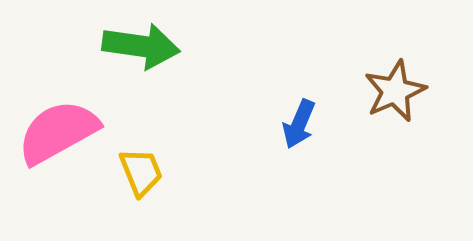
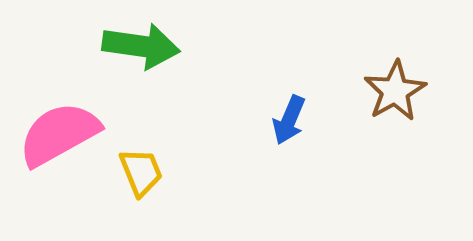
brown star: rotated 6 degrees counterclockwise
blue arrow: moved 10 px left, 4 px up
pink semicircle: moved 1 px right, 2 px down
